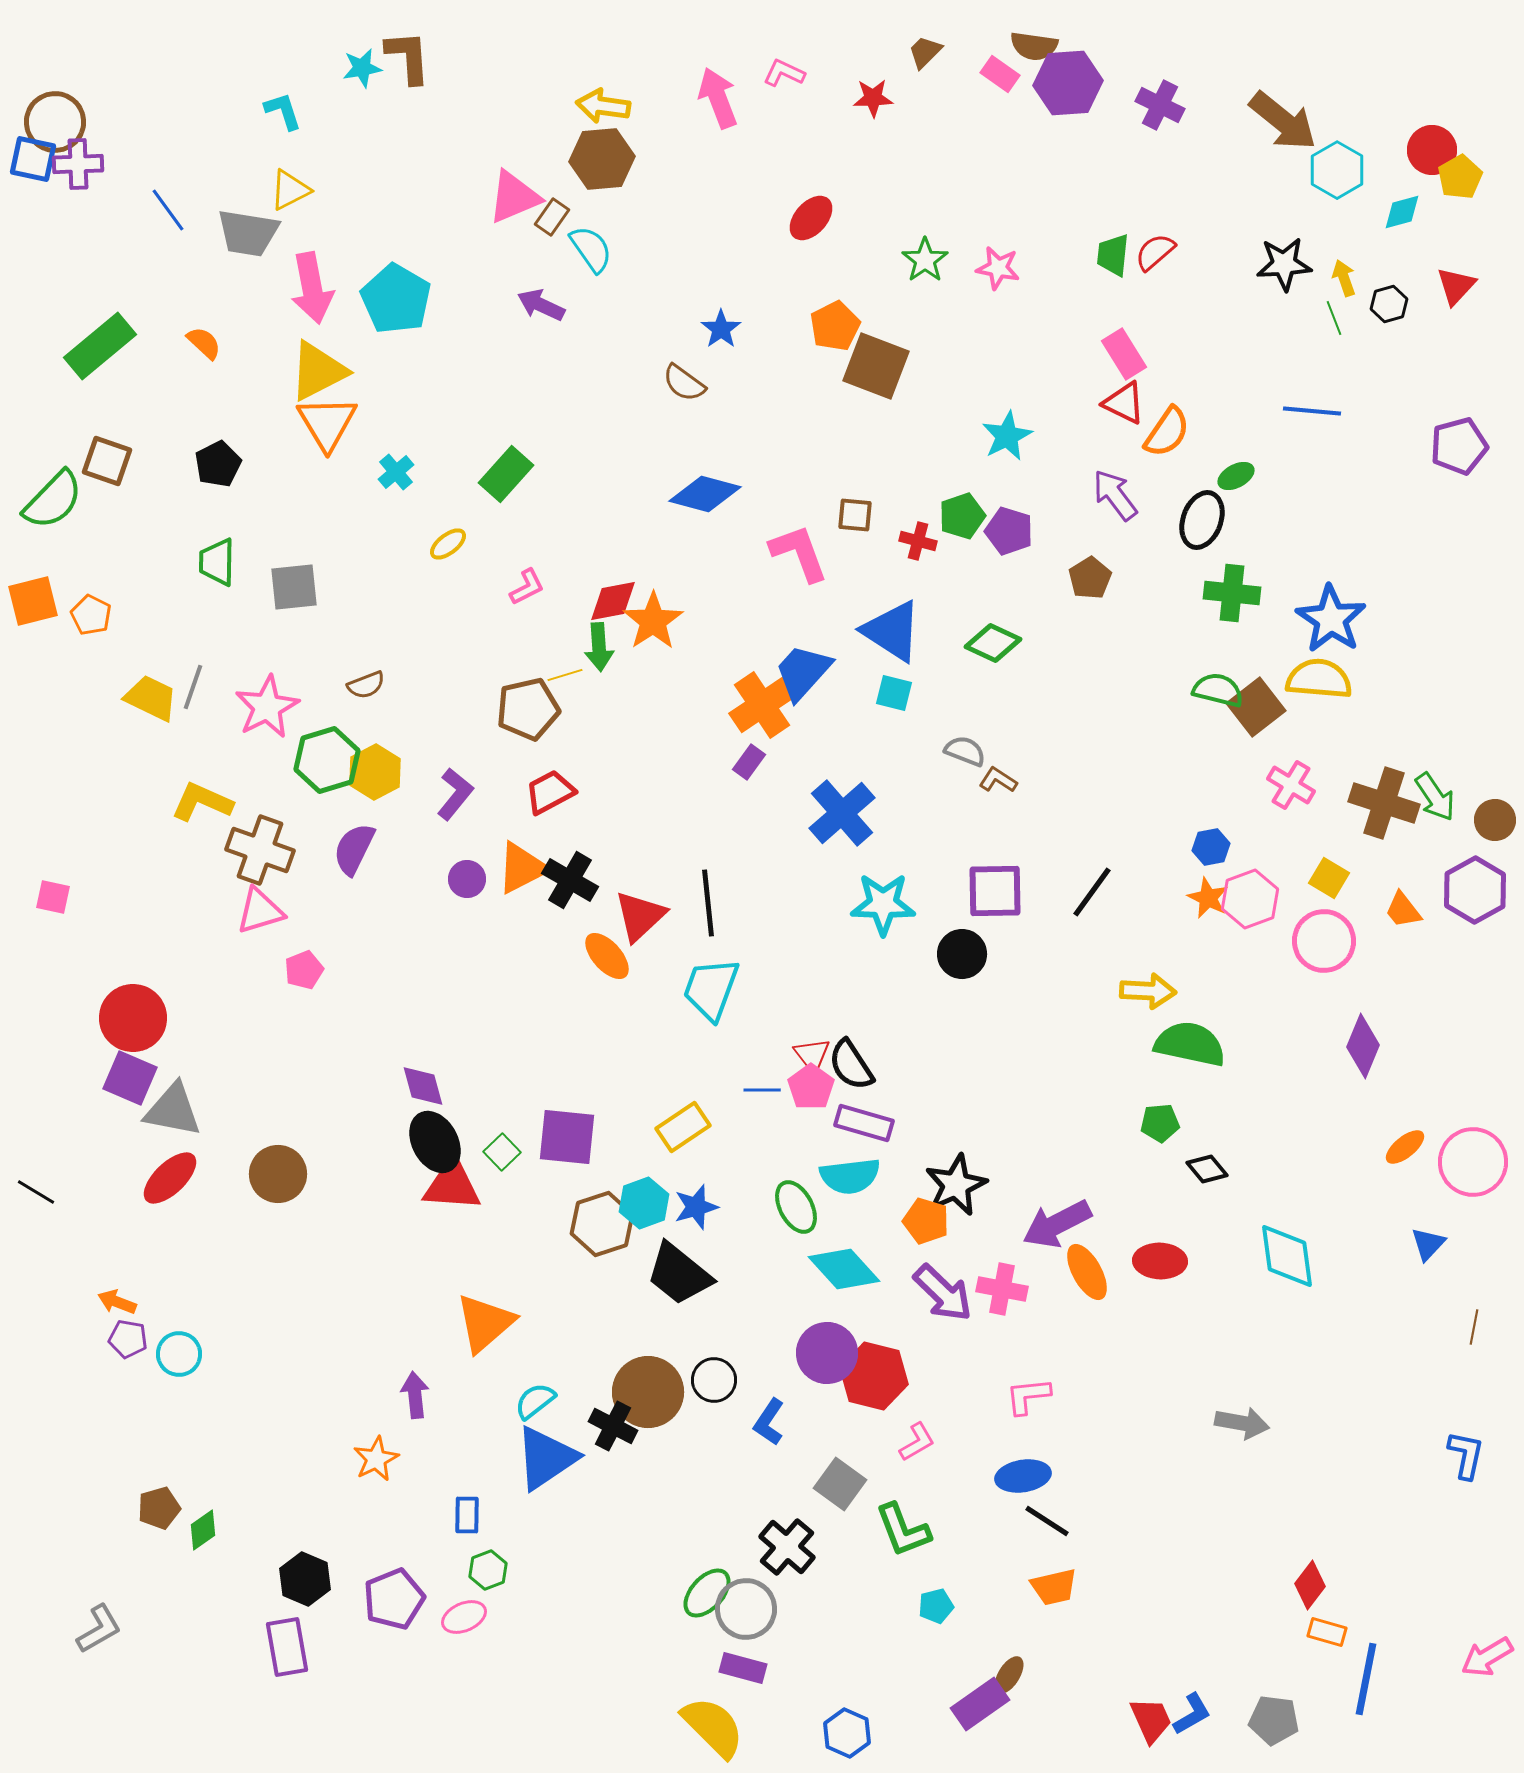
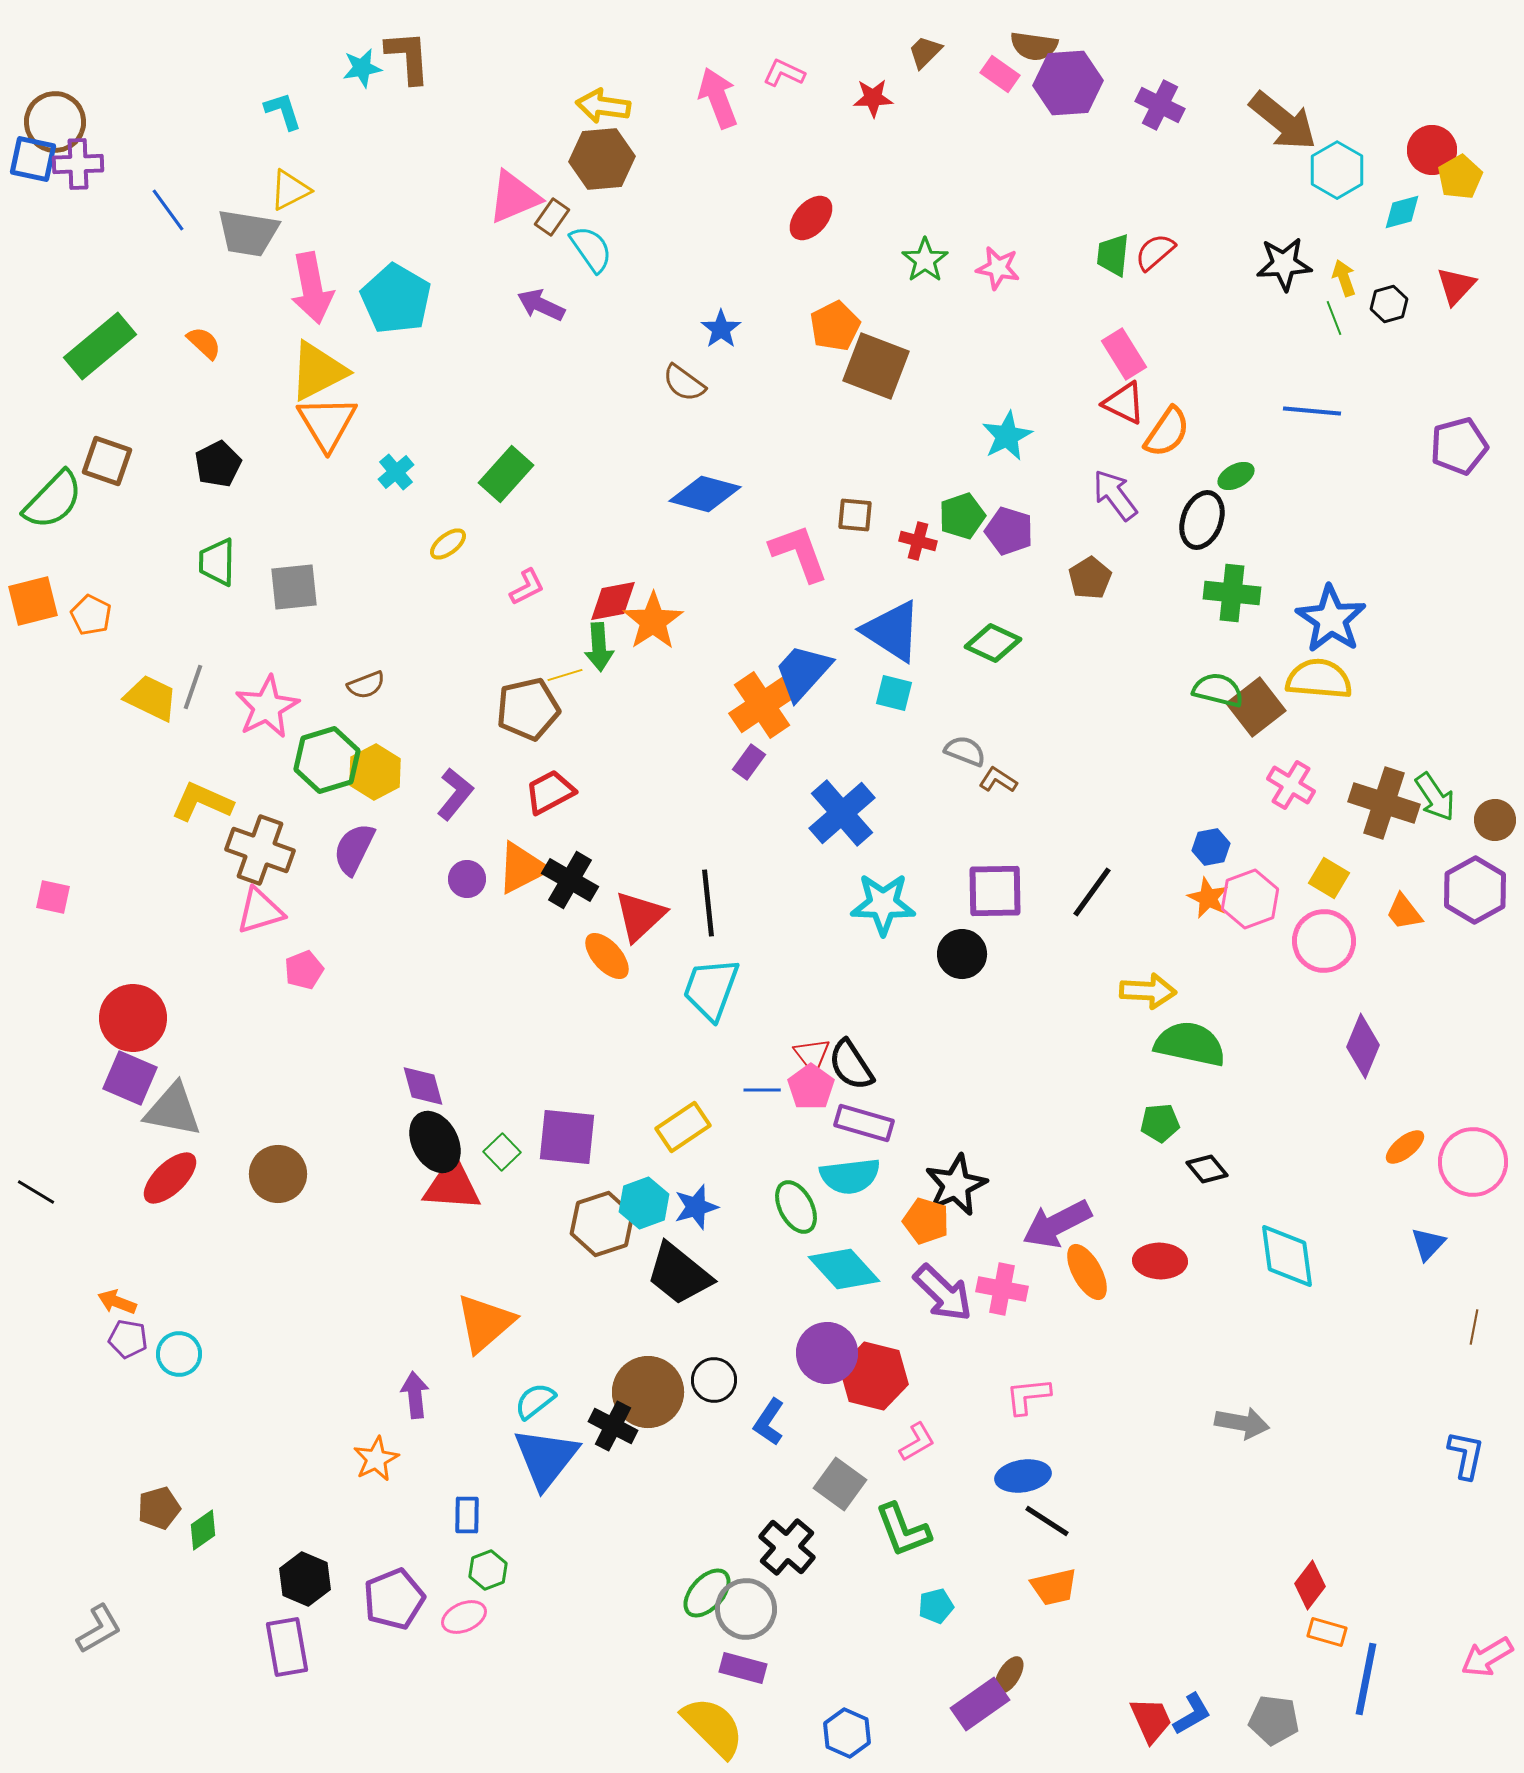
orange trapezoid at (1403, 910): moved 1 px right, 2 px down
blue triangle at (546, 1458): rotated 18 degrees counterclockwise
